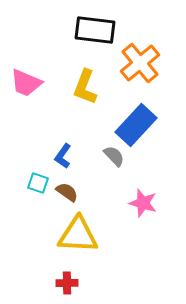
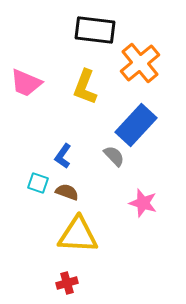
brown semicircle: rotated 15 degrees counterclockwise
red cross: rotated 15 degrees counterclockwise
